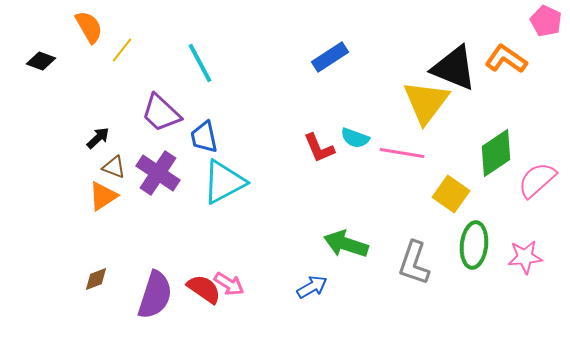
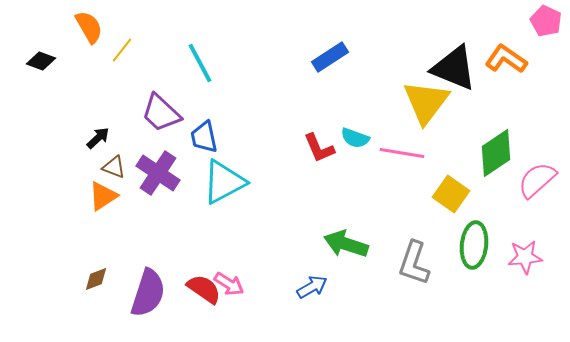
purple semicircle: moved 7 px left, 2 px up
